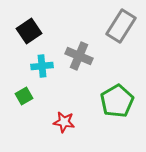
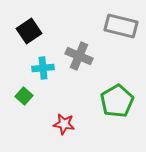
gray rectangle: rotated 72 degrees clockwise
cyan cross: moved 1 px right, 2 px down
green square: rotated 18 degrees counterclockwise
red star: moved 2 px down
